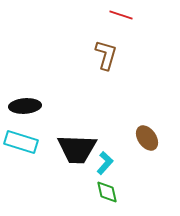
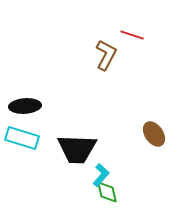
red line: moved 11 px right, 20 px down
brown L-shape: rotated 12 degrees clockwise
brown ellipse: moved 7 px right, 4 px up
cyan rectangle: moved 1 px right, 4 px up
cyan L-shape: moved 4 px left, 12 px down
